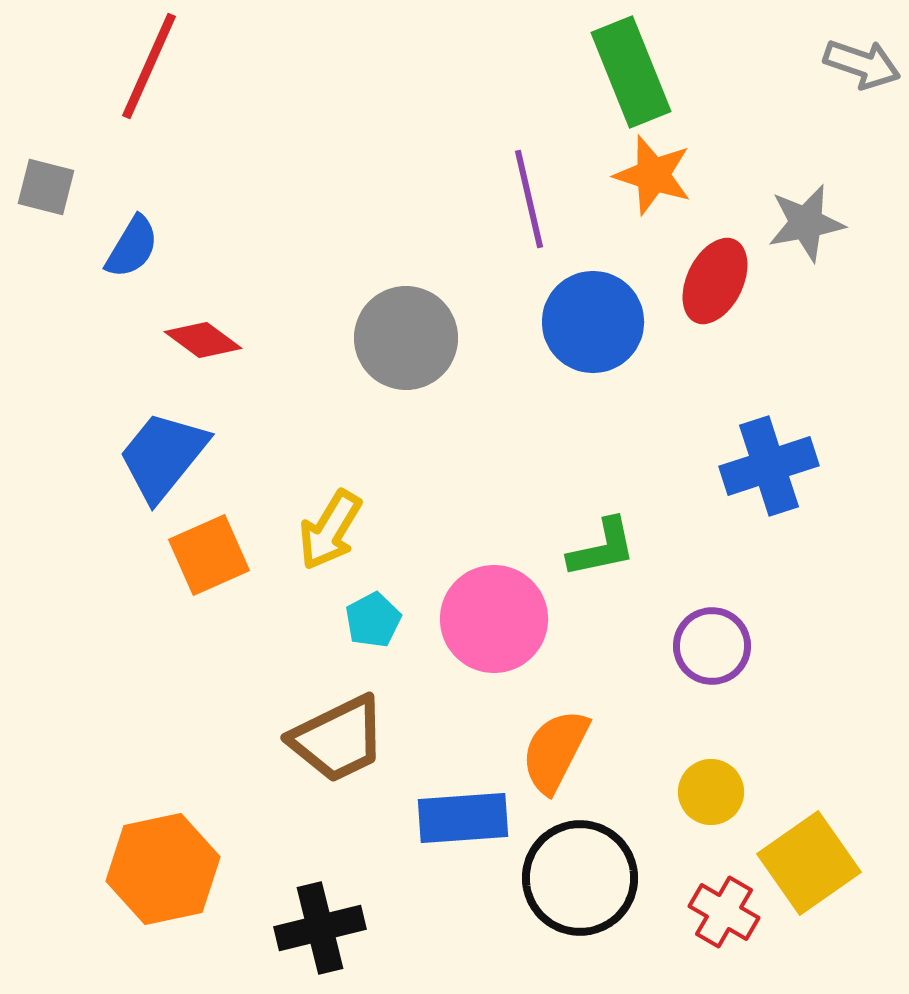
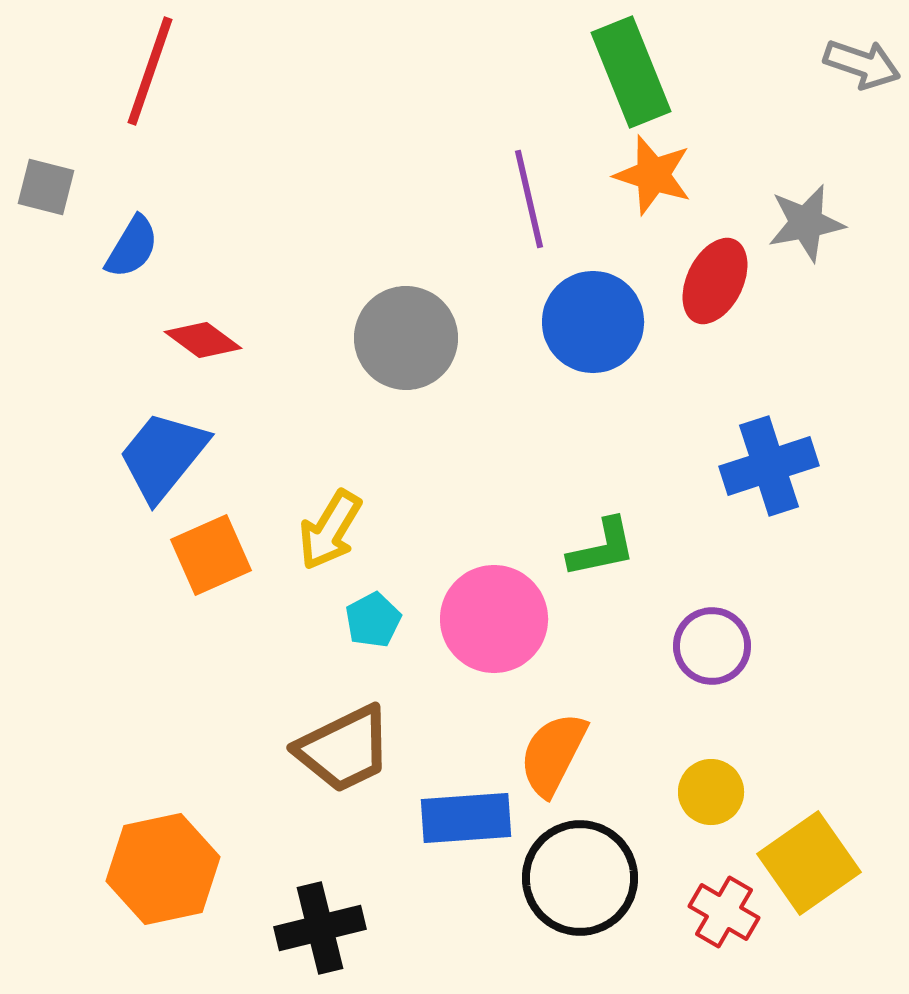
red line: moved 1 px right, 5 px down; rotated 5 degrees counterclockwise
orange square: moved 2 px right
brown trapezoid: moved 6 px right, 10 px down
orange semicircle: moved 2 px left, 3 px down
blue rectangle: moved 3 px right
